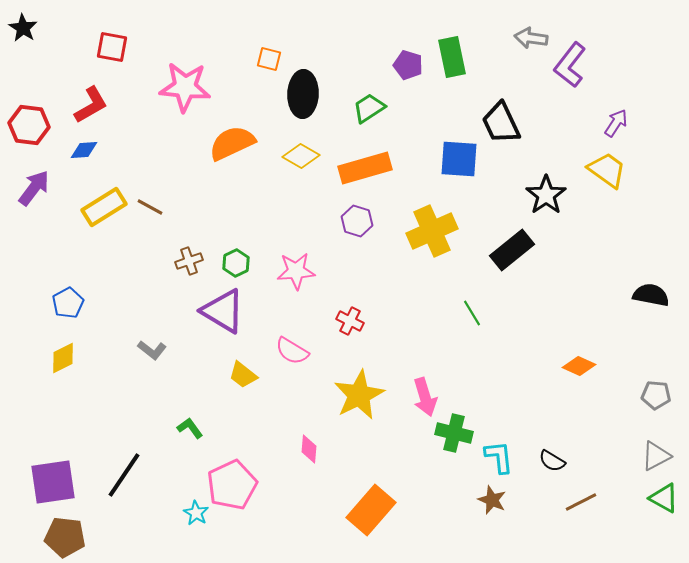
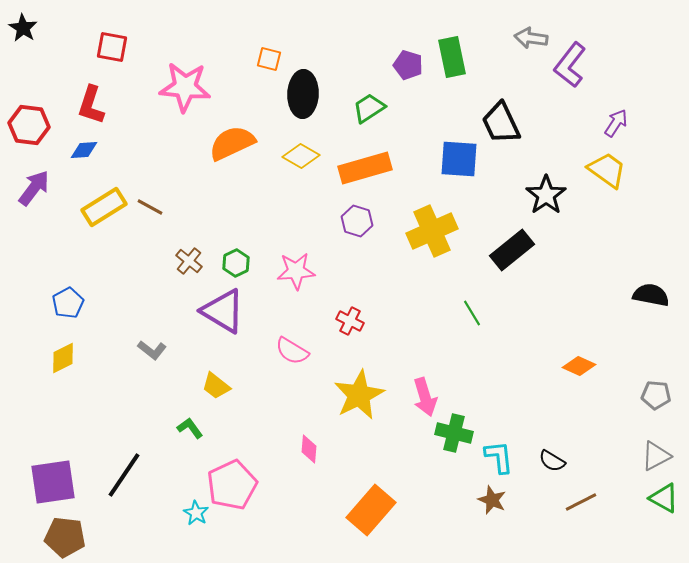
red L-shape at (91, 105): rotated 138 degrees clockwise
brown cross at (189, 261): rotated 32 degrees counterclockwise
yellow trapezoid at (243, 375): moved 27 px left, 11 px down
